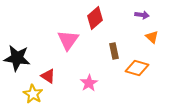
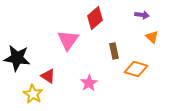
orange diamond: moved 1 px left, 1 px down
